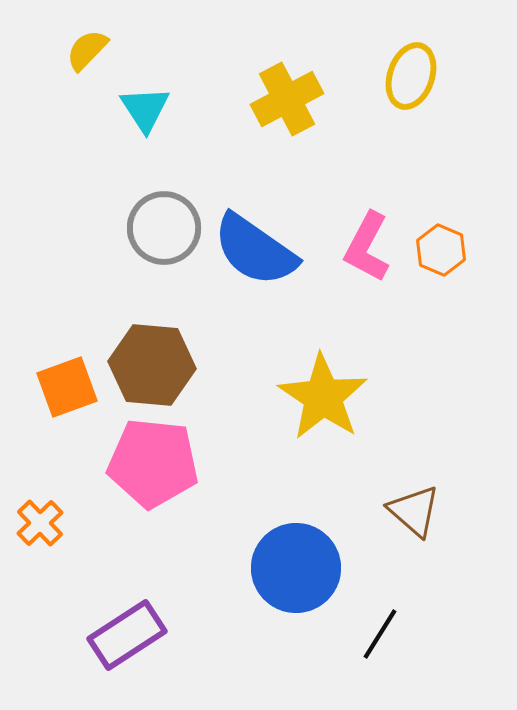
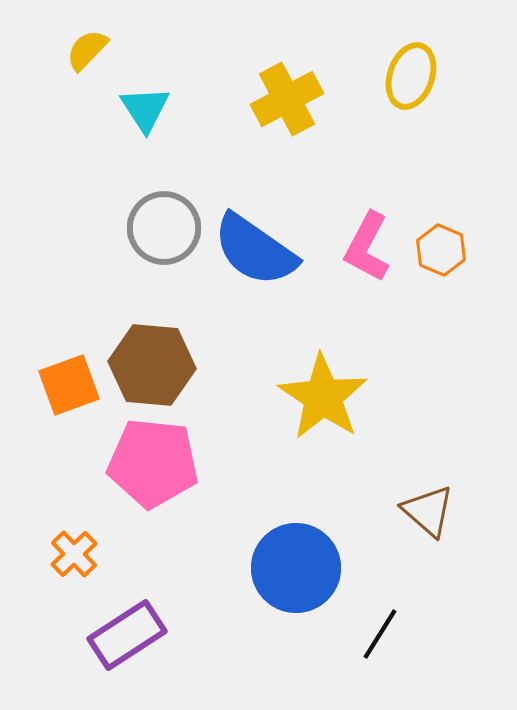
orange square: moved 2 px right, 2 px up
brown triangle: moved 14 px right
orange cross: moved 34 px right, 31 px down
